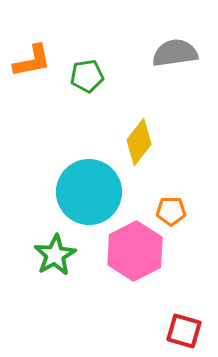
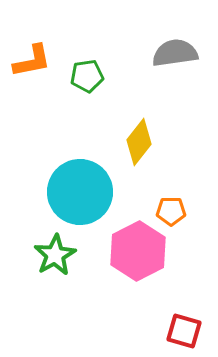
cyan circle: moved 9 px left
pink hexagon: moved 3 px right
